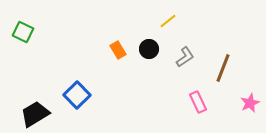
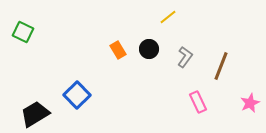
yellow line: moved 4 px up
gray L-shape: rotated 20 degrees counterclockwise
brown line: moved 2 px left, 2 px up
